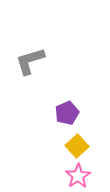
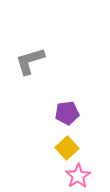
purple pentagon: rotated 15 degrees clockwise
yellow square: moved 10 px left, 2 px down
